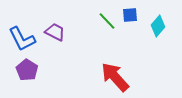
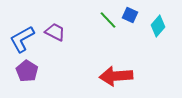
blue square: rotated 28 degrees clockwise
green line: moved 1 px right, 1 px up
blue L-shape: rotated 88 degrees clockwise
purple pentagon: moved 1 px down
red arrow: moved 1 px right, 1 px up; rotated 52 degrees counterclockwise
